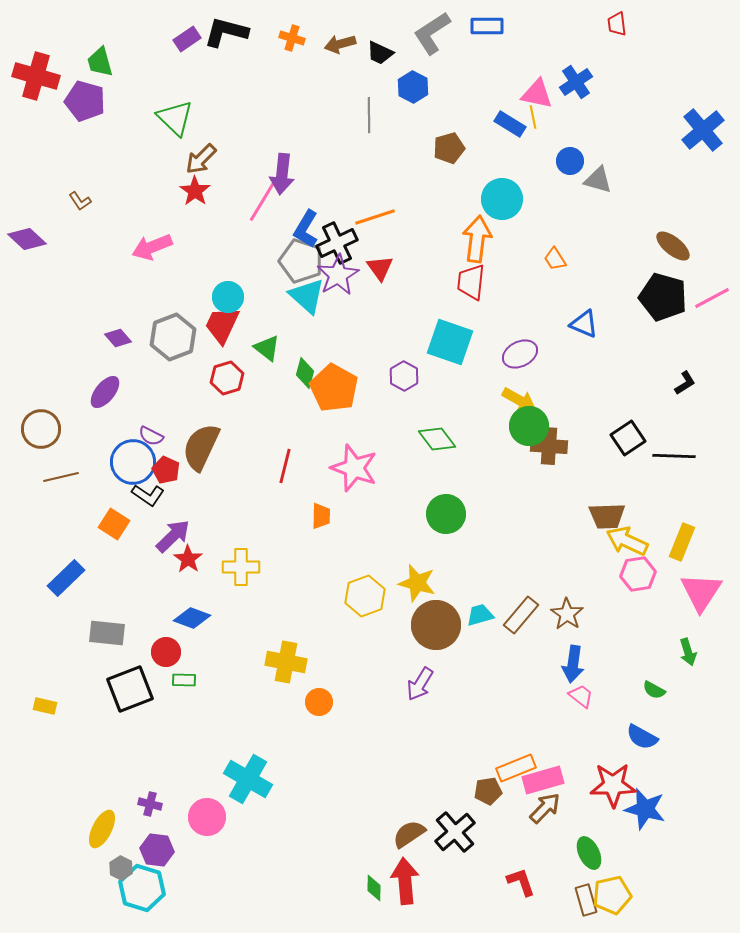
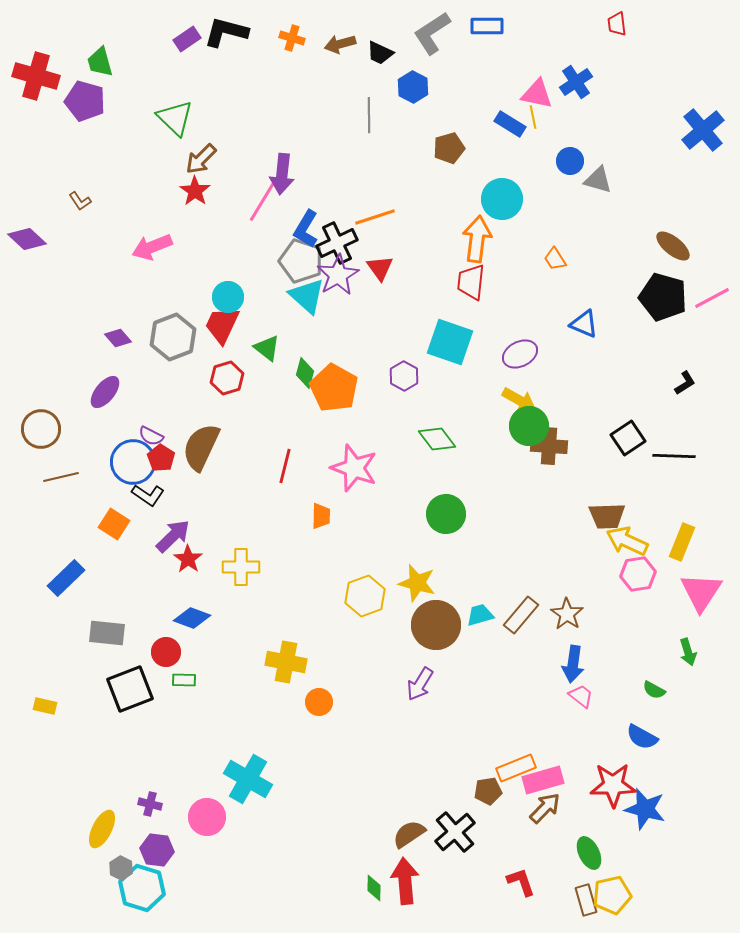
red pentagon at (166, 470): moved 5 px left, 12 px up; rotated 8 degrees clockwise
